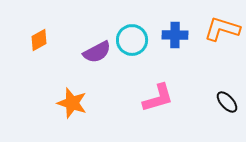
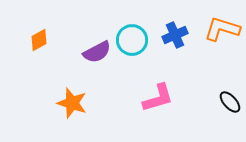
blue cross: rotated 25 degrees counterclockwise
black ellipse: moved 3 px right
